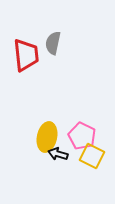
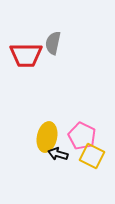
red trapezoid: rotated 96 degrees clockwise
